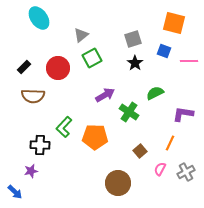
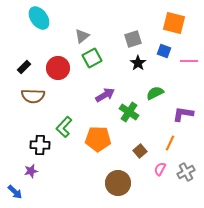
gray triangle: moved 1 px right, 1 px down
black star: moved 3 px right
orange pentagon: moved 3 px right, 2 px down
